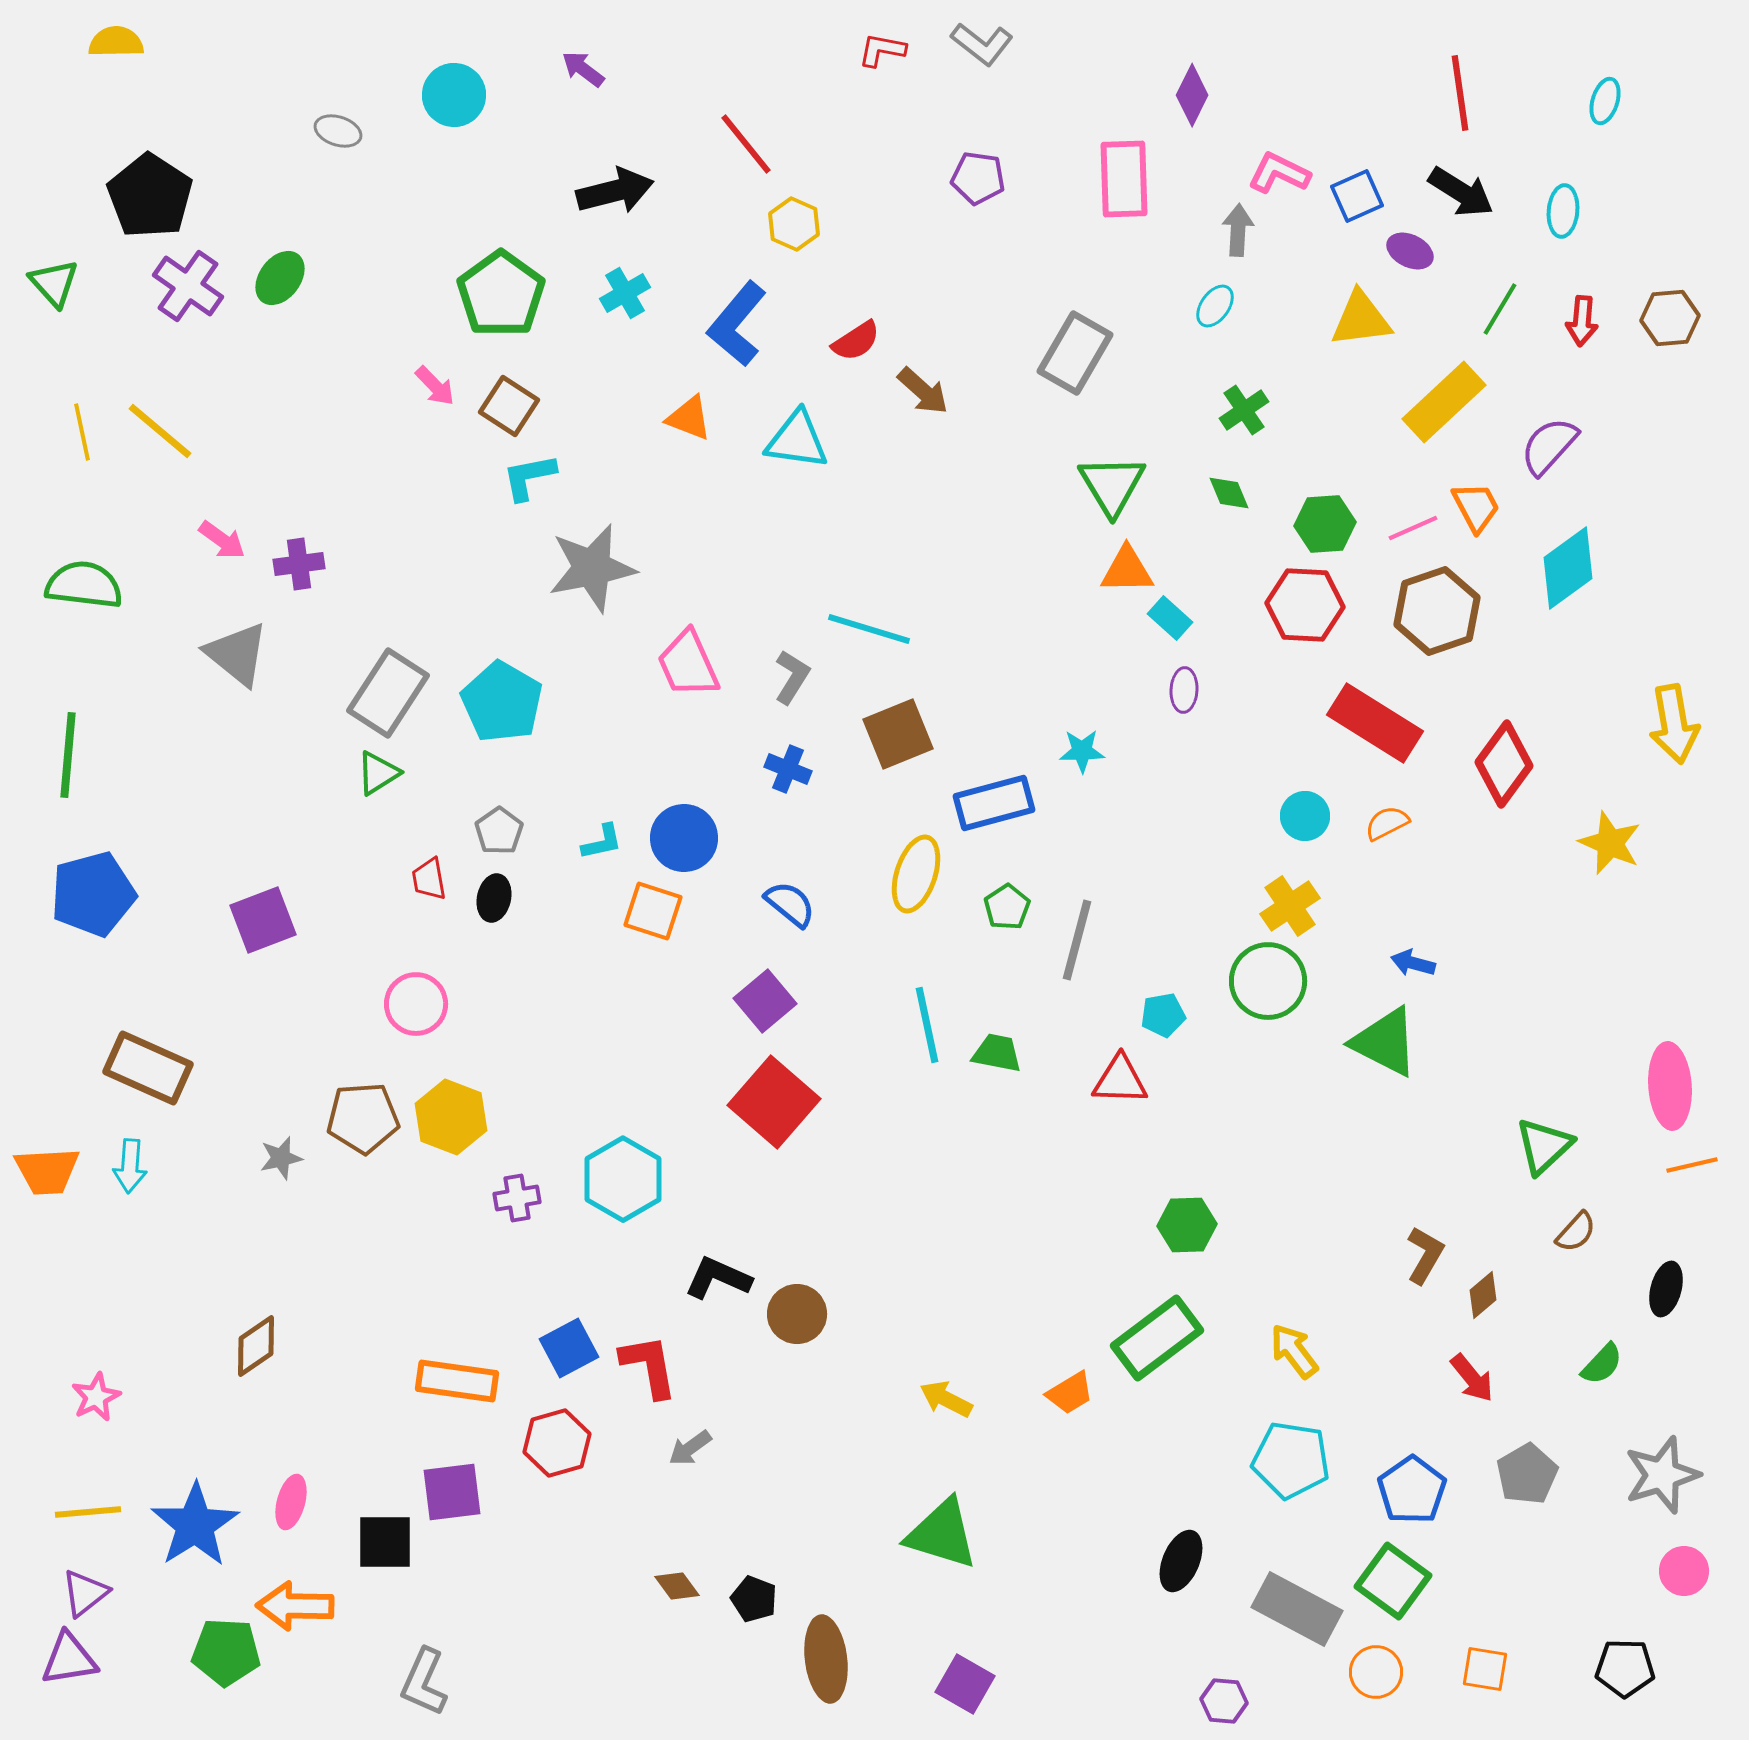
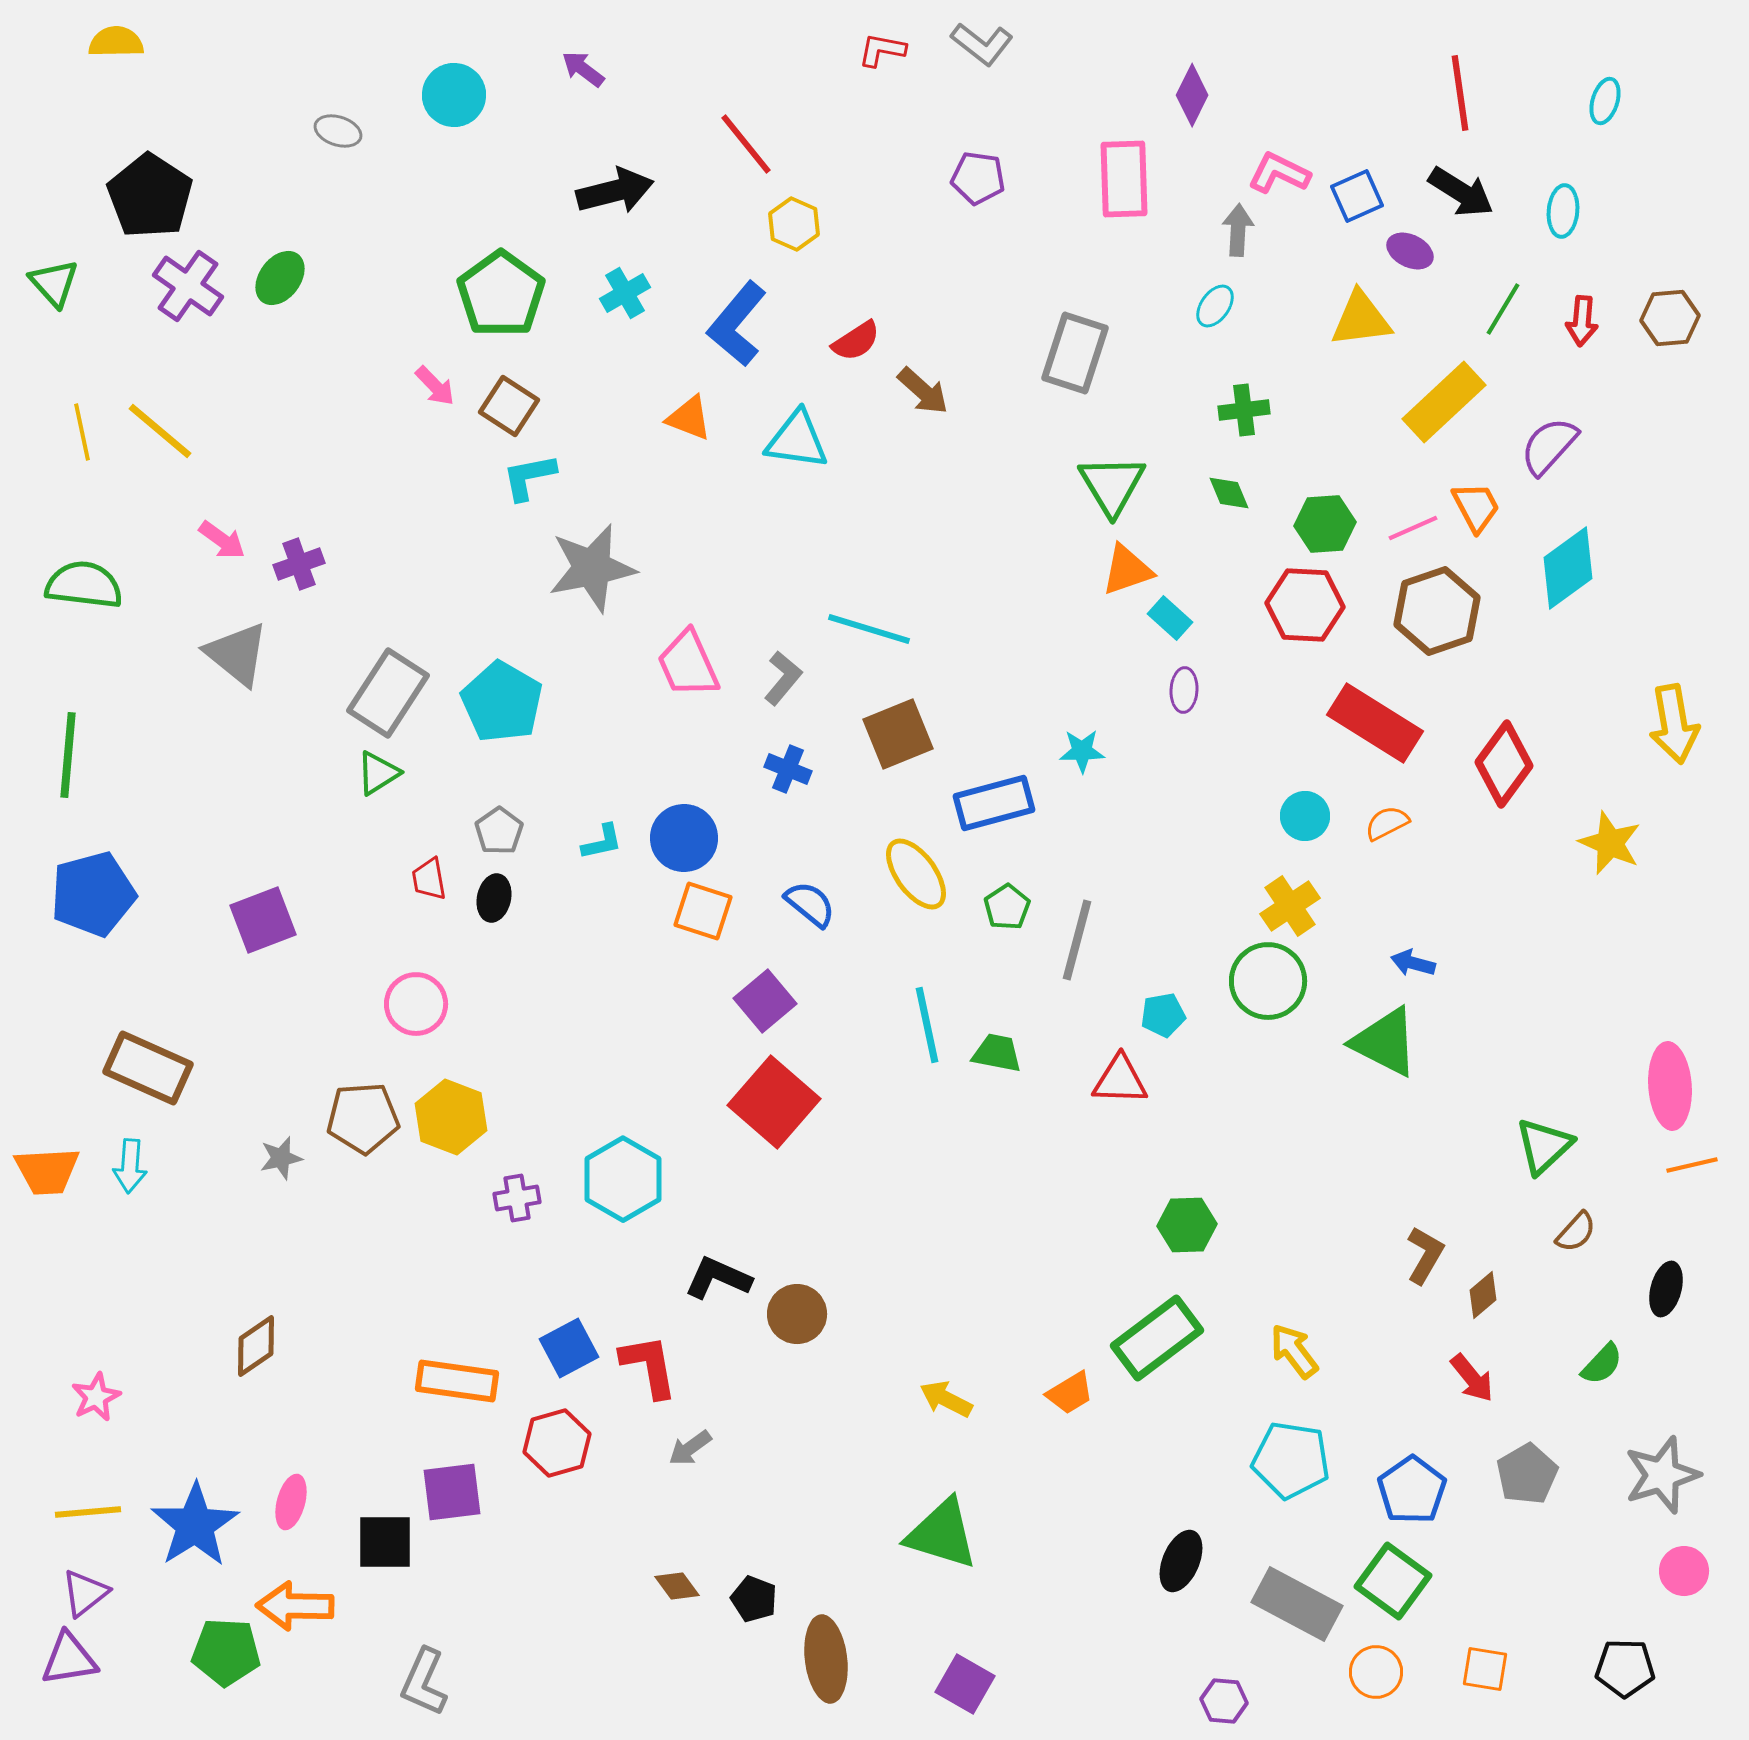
green line at (1500, 309): moved 3 px right
gray rectangle at (1075, 353): rotated 12 degrees counterclockwise
green cross at (1244, 410): rotated 27 degrees clockwise
purple cross at (299, 564): rotated 12 degrees counterclockwise
orange triangle at (1127, 570): rotated 18 degrees counterclockwise
gray L-shape at (792, 677): moved 9 px left, 1 px down; rotated 8 degrees clockwise
yellow ellipse at (916, 874): rotated 54 degrees counterclockwise
blue semicircle at (790, 904): moved 20 px right
orange square at (653, 911): moved 50 px right
gray rectangle at (1297, 1609): moved 5 px up
